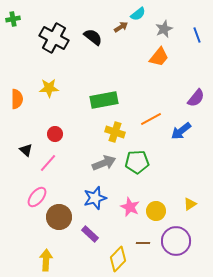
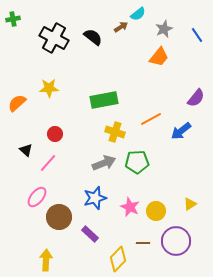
blue line: rotated 14 degrees counterclockwise
orange semicircle: moved 4 px down; rotated 132 degrees counterclockwise
